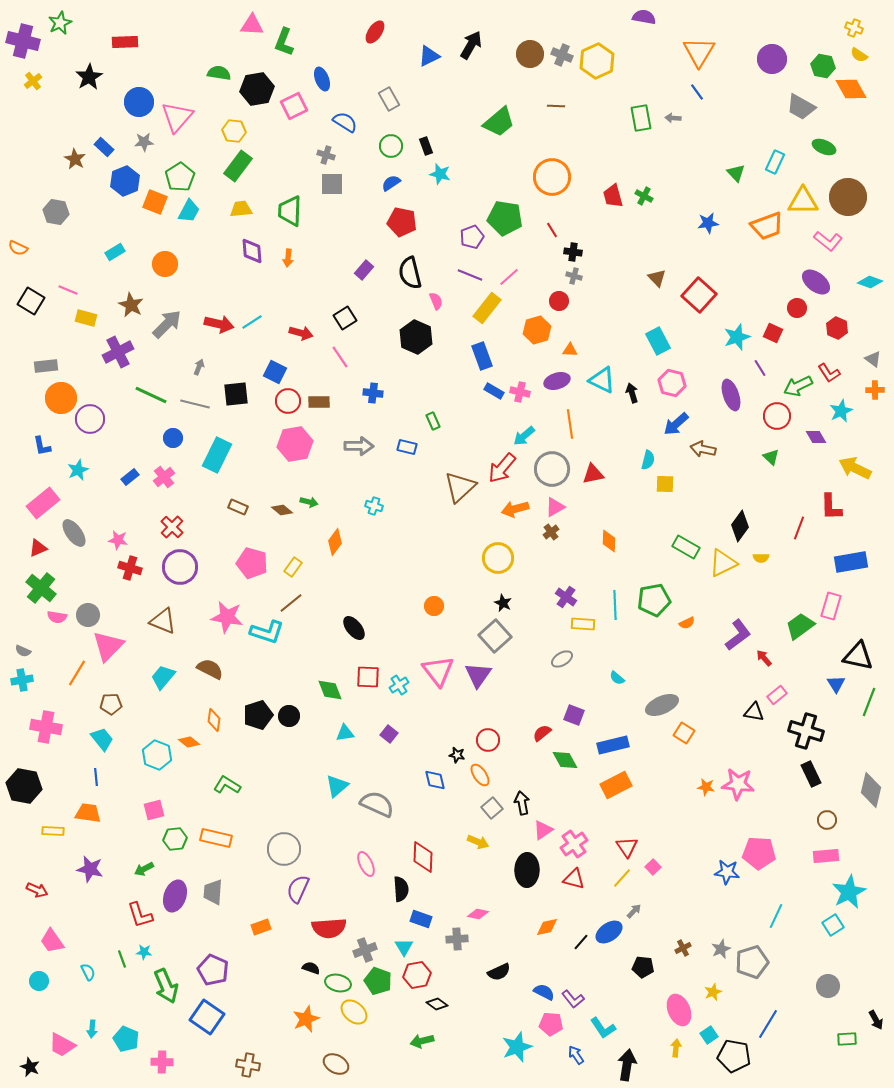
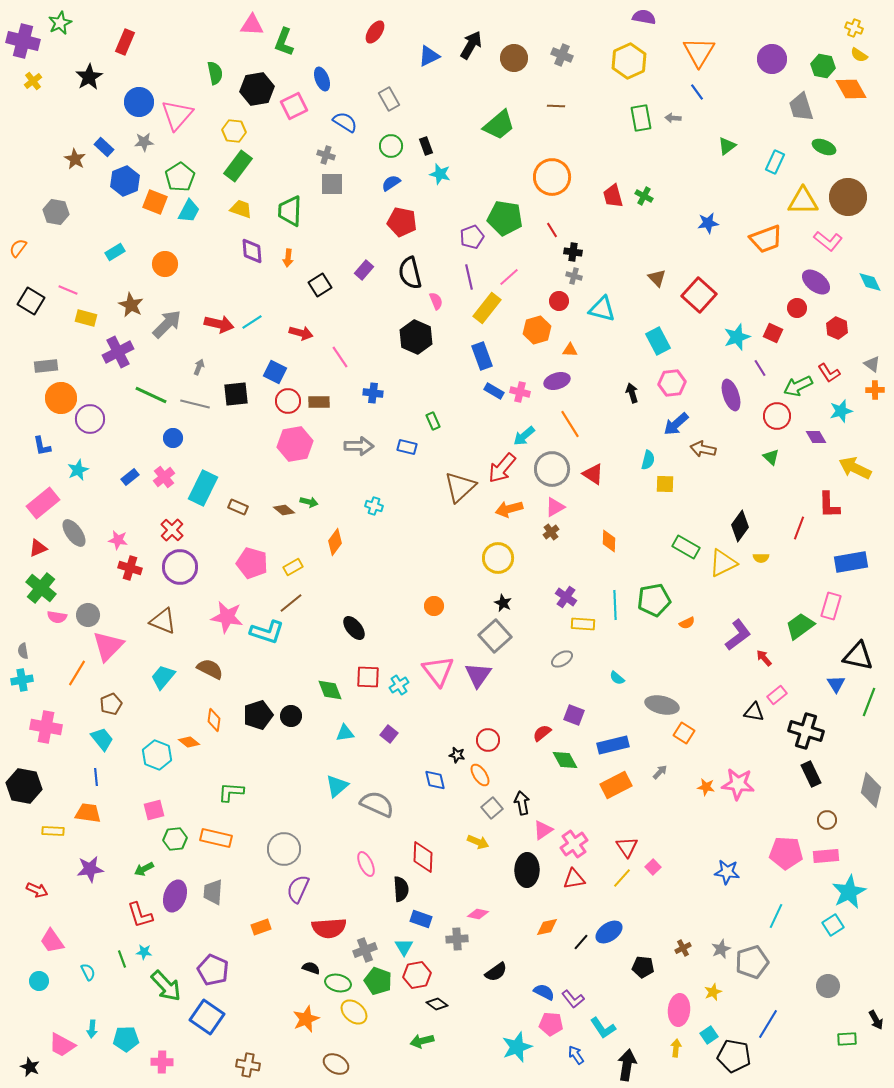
red rectangle at (125, 42): rotated 65 degrees counterclockwise
brown circle at (530, 54): moved 16 px left, 4 px down
yellow hexagon at (597, 61): moved 32 px right
green semicircle at (219, 73): moved 4 px left; rotated 70 degrees clockwise
gray trapezoid at (801, 107): rotated 44 degrees clockwise
pink triangle at (177, 117): moved 2 px up
green trapezoid at (499, 122): moved 3 px down
green triangle at (736, 173): moved 9 px left, 27 px up; rotated 36 degrees clockwise
yellow trapezoid at (241, 209): rotated 25 degrees clockwise
orange trapezoid at (767, 226): moved 1 px left, 13 px down
orange semicircle at (18, 248): rotated 102 degrees clockwise
purple line at (470, 275): moved 1 px left, 2 px down; rotated 55 degrees clockwise
cyan diamond at (870, 282): rotated 45 degrees clockwise
black square at (345, 318): moved 25 px left, 33 px up
gray triangle at (873, 359): moved 1 px left, 5 px down
cyan triangle at (602, 380): moved 71 px up; rotated 12 degrees counterclockwise
pink hexagon at (672, 383): rotated 20 degrees counterclockwise
cyan star at (841, 411): rotated 10 degrees clockwise
orange line at (570, 424): rotated 24 degrees counterclockwise
cyan rectangle at (217, 455): moved 14 px left, 33 px down
red triangle at (593, 474): rotated 45 degrees clockwise
red L-shape at (831, 507): moved 2 px left, 2 px up
orange arrow at (515, 509): moved 6 px left
brown diamond at (282, 510): moved 2 px right
red cross at (172, 527): moved 3 px down
yellow rectangle at (293, 567): rotated 24 degrees clockwise
gray semicircle at (23, 651): rotated 56 degrees clockwise
brown pentagon at (111, 704): rotated 20 degrees counterclockwise
gray ellipse at (662, 705): rotated 36 degrees clockwise
black circle at (289, 716): moved 2 px right
green L-shape at (227, 785): moved 4 px right, 7 px down; rotated 28 degrees counterclockwise
pink pentagon at (759, 853): moved 27 px right
purple star at (90, 869): rotated 20 degrees counterclockwise
red triangle at (574, 879): rotated 25 degrees counterclockwise
gray arrow at (634, 911): moved 26 px right, 139 px up
black semicircle at (499, 972): moved 3 px left; rotated 10 degrees counterclockwise
green arrow at (166, 986): rotated 20 degrees counterclockwise
pink ellipse at (679, 1010): rotated 28 degrees clockwise
cyan pentagon at (126, 1039): rotated 25 degrees counterclockwise
